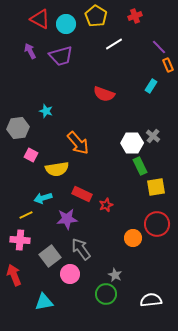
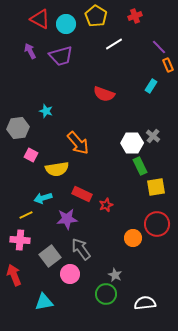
white semicircle: moved 6 px left, 3 px down
